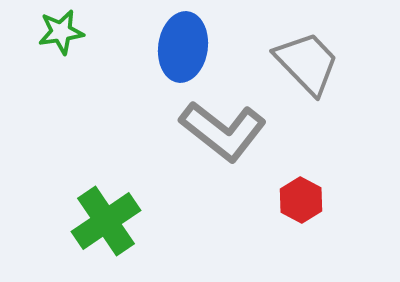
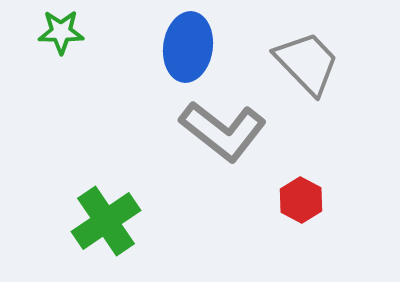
green star: rotated 9 degrees clockwise
blue ellipse: moved 5 px right
